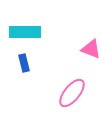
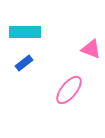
blue rectangle: rotated 66 degrees clockwise
pink ellipse: moved 3 px left, 3 px up
